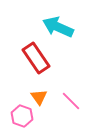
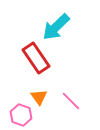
cyan arrow: moved 2 px left; rotated 68 degrees counterclockwise
pink hexagon: moved 1 px left, 1 px up
